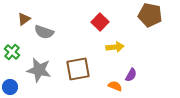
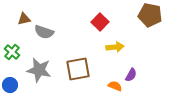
brown triangle: rotated 24 degrees clockwise
blue circle: moved 2 px up
